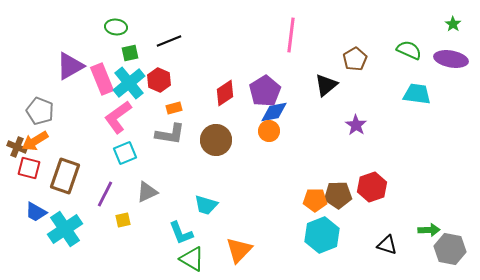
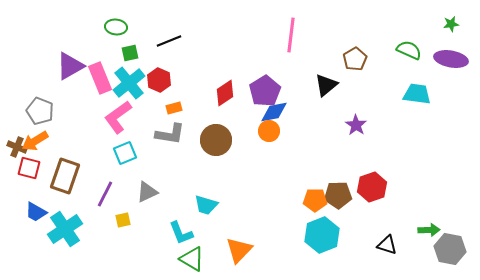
green star at (453, 24): moved 2 px left; rotated 28 degrees clockwise
pink rectangle at (102, 79): moved 2 px left, 1 px up
